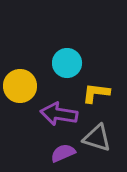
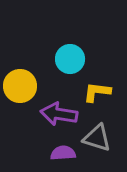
cyan circle: moved 3 px right, 4 px up
yellow L-shape: moved 1 px right, 1 px up
purple semicircle: rotated 20 degrees clockwise
